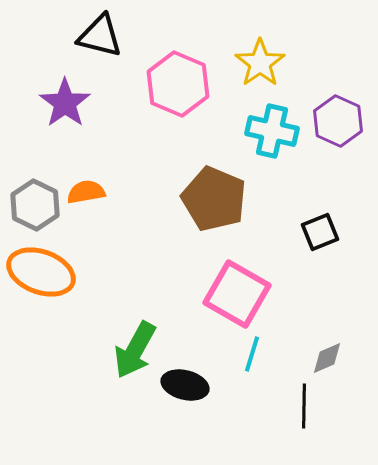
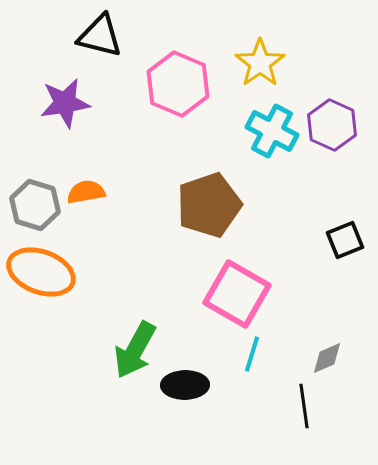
purple star: rotated 27 degrees clockwise
purple hexagon: moved 6 px left, 4 px down
cyan cross: rotated 15 degrees clockwise
brown pentagon: moved 5 px left, 6 px down; rotated 30 degrees clockwise
gray hexagon: rotated 9 degrees counterclockwise
black square: moved 25 px right, 8 px down
black ellipse: rotated 15 degrees counterclockwise
black line: rotated 9 degrees counterclockwise
